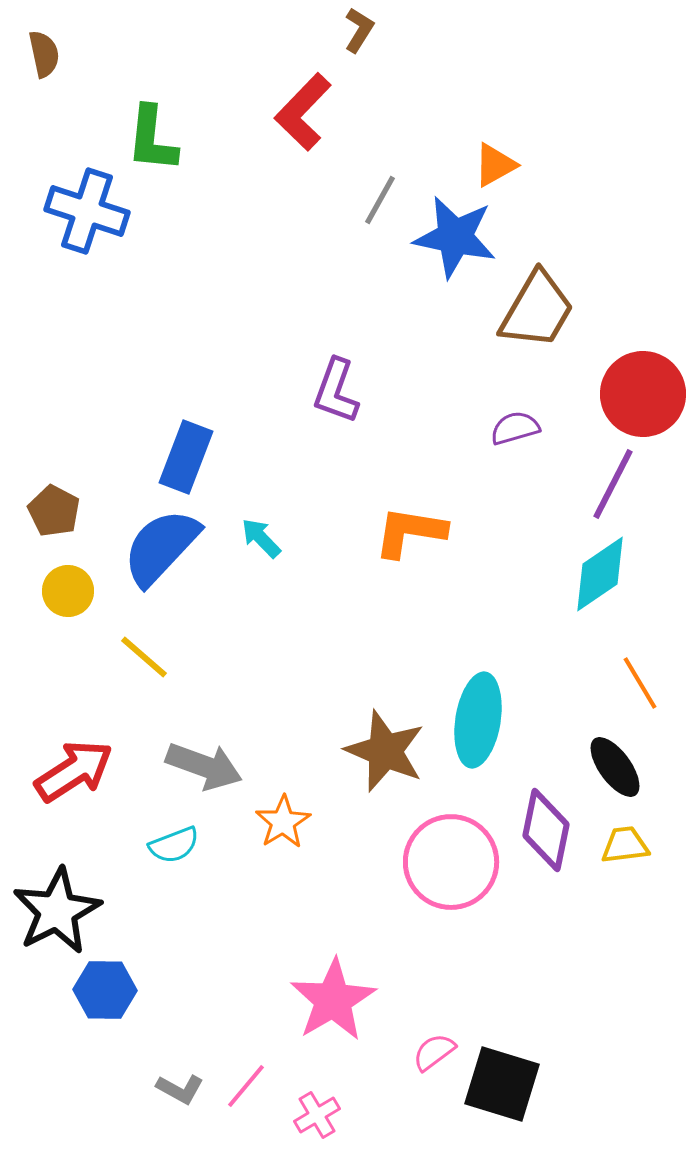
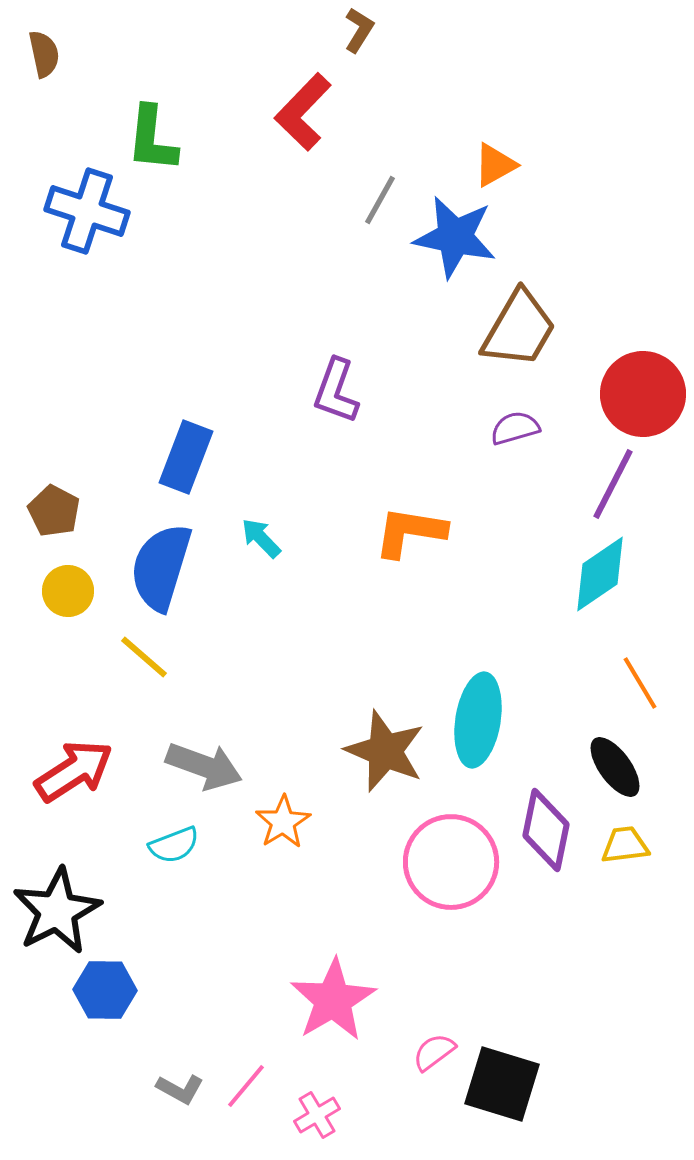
brown trapezoid: moved 18 px left, 19 px down
blue semicircle: moved 20 px down; rotated 26 degrees counterclockwise
